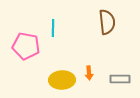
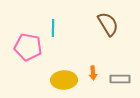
brown semicircle: moved 1 px right, 2 px down; rotated 25 degrees counterclockwise
pink pentagon: moved 2 px right, 1 px down
orange arrow: moved 4 px right
yellow ellipse: moved 2 px right
